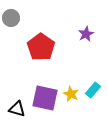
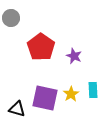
purple star: moved 12 px left, 22 px down; rotated 21 degrees counterclockwise
cyan rectangle: rotated 42 degrees counterclockwise
yellow star: rotated 14 degrees clockwise
